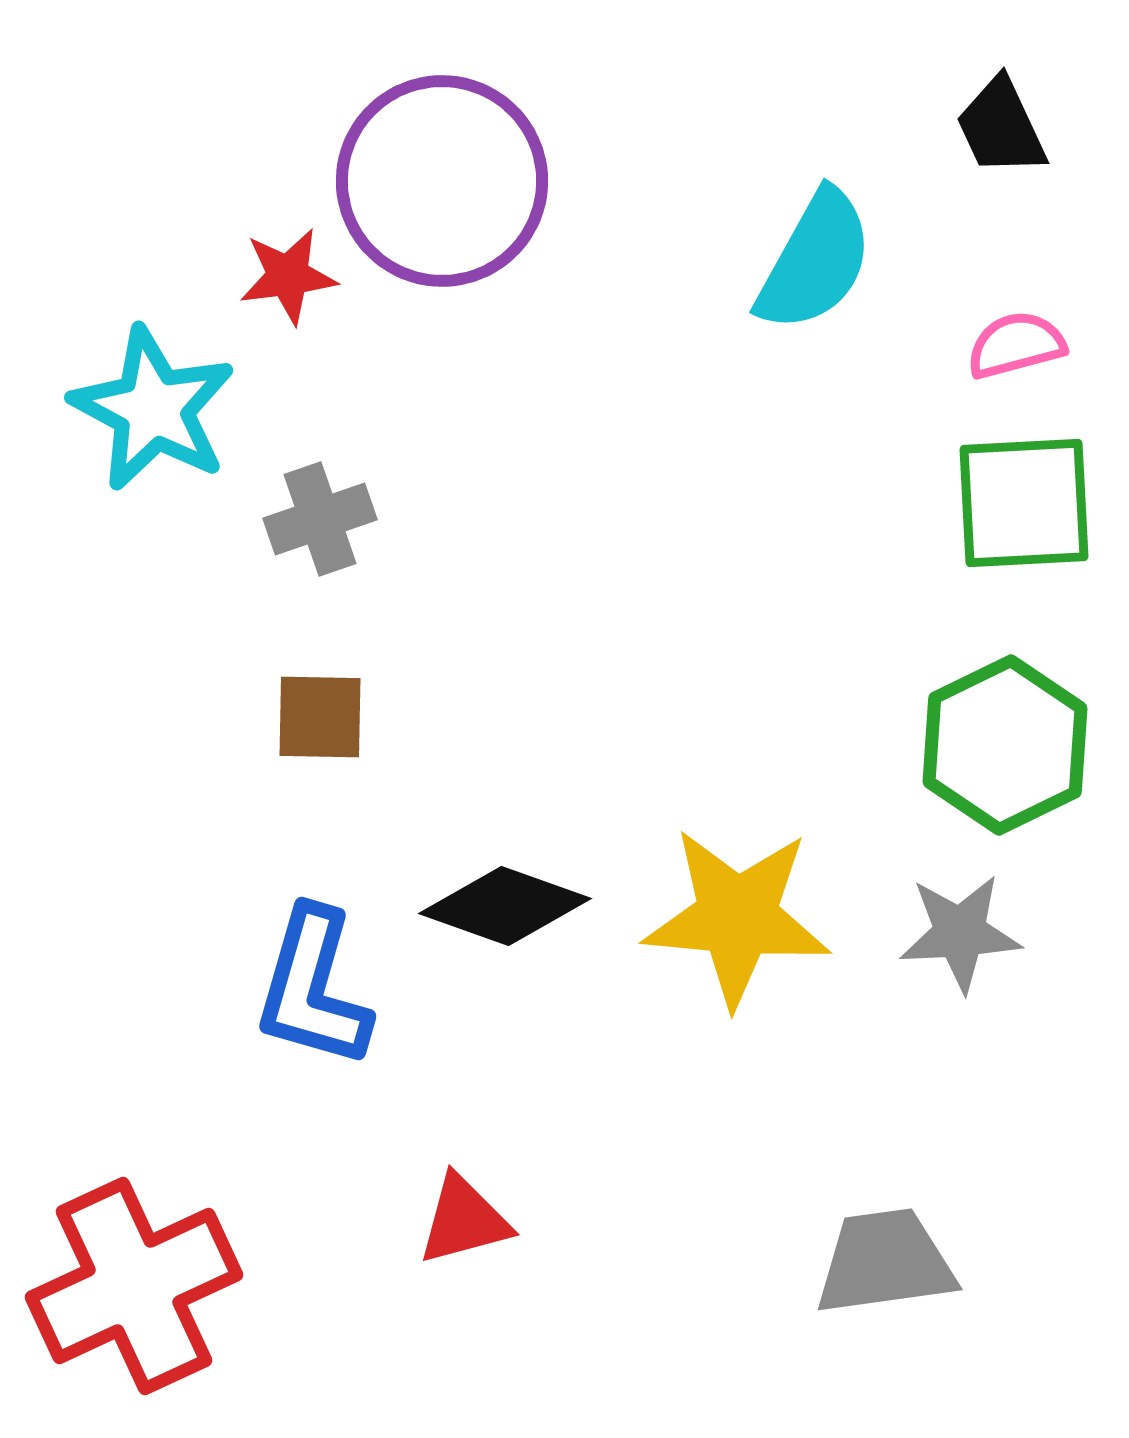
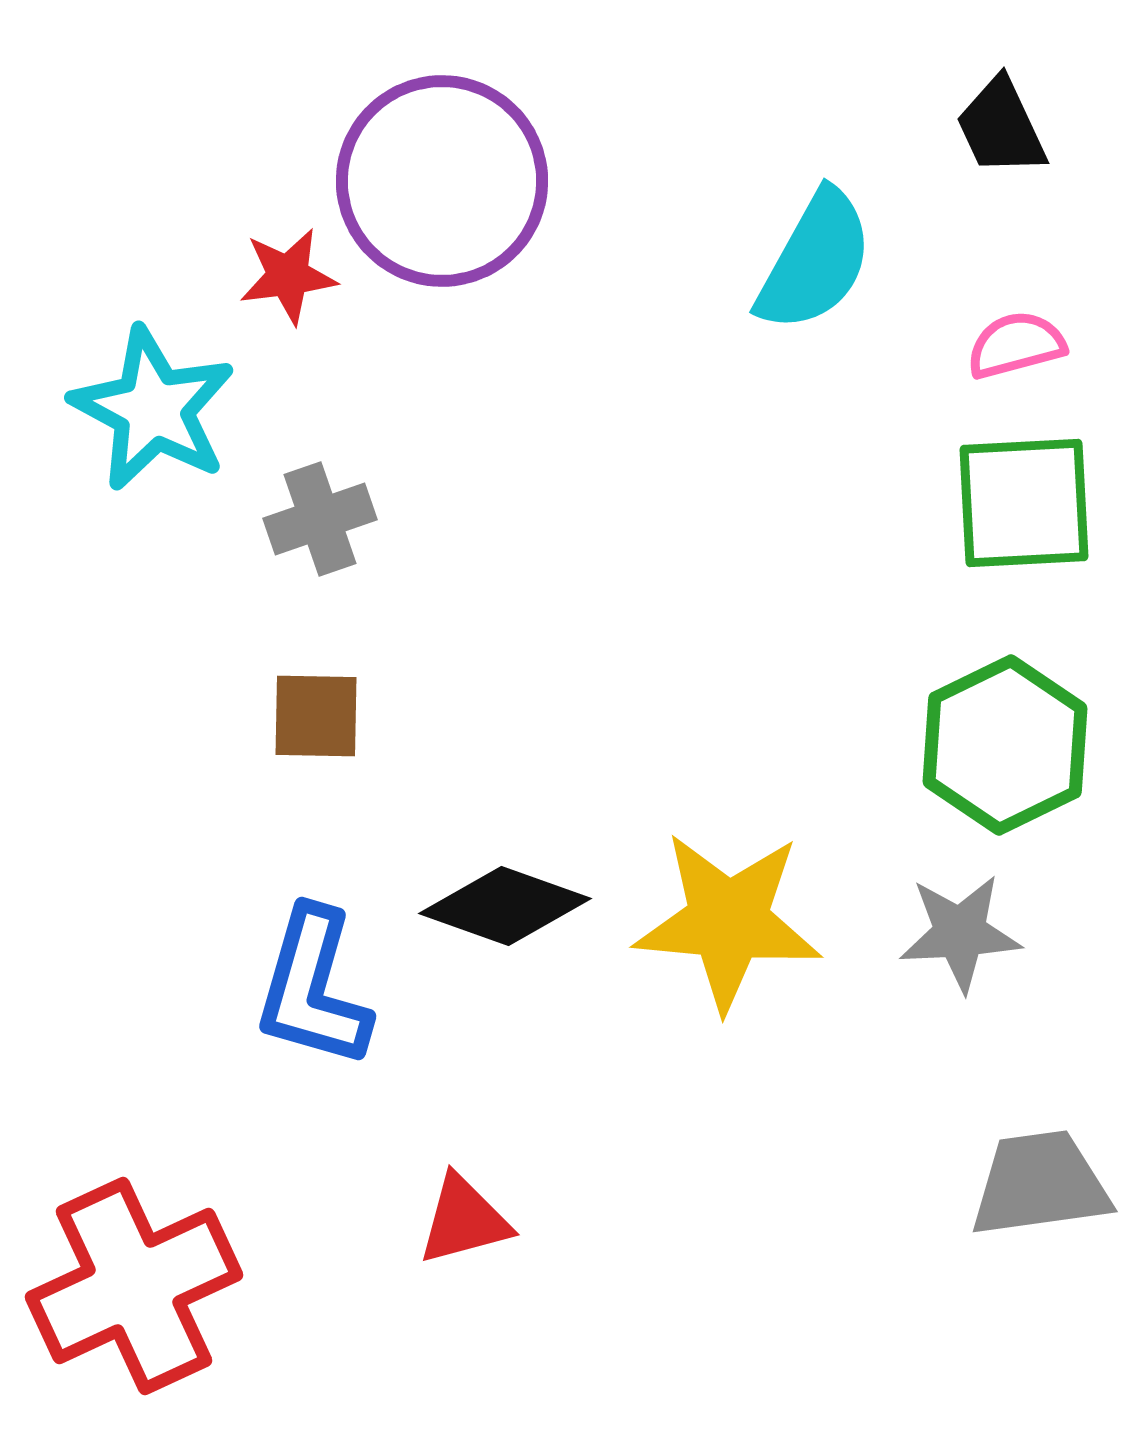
brown square: moved 4 px left, 1 px up
yellow star: moved 9 px left, 4 px down
gray trapezoid: moved 155 px right, 78 px up
